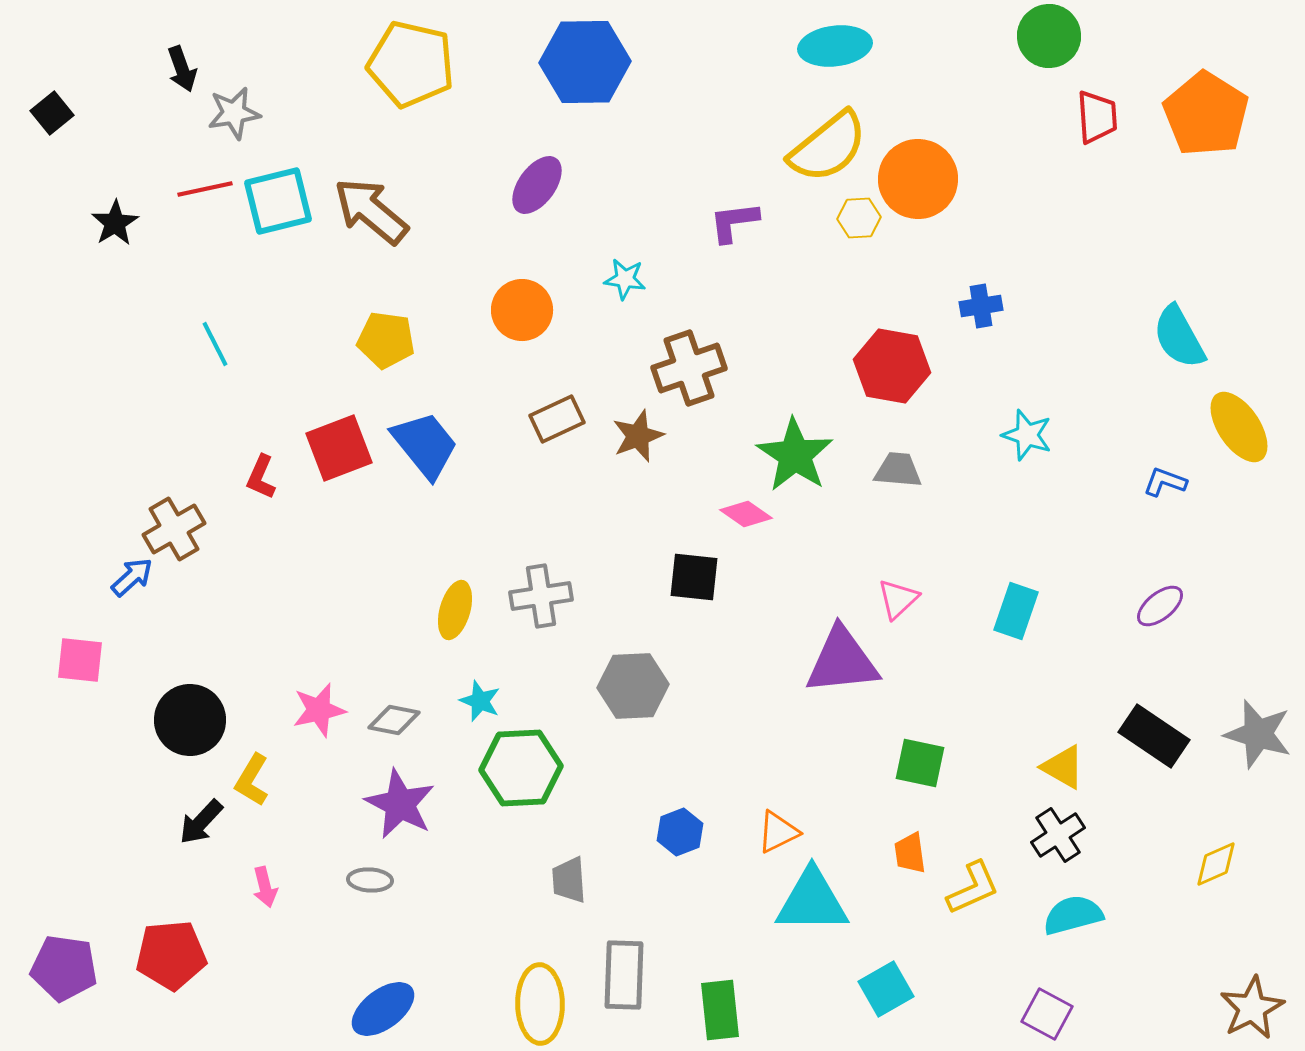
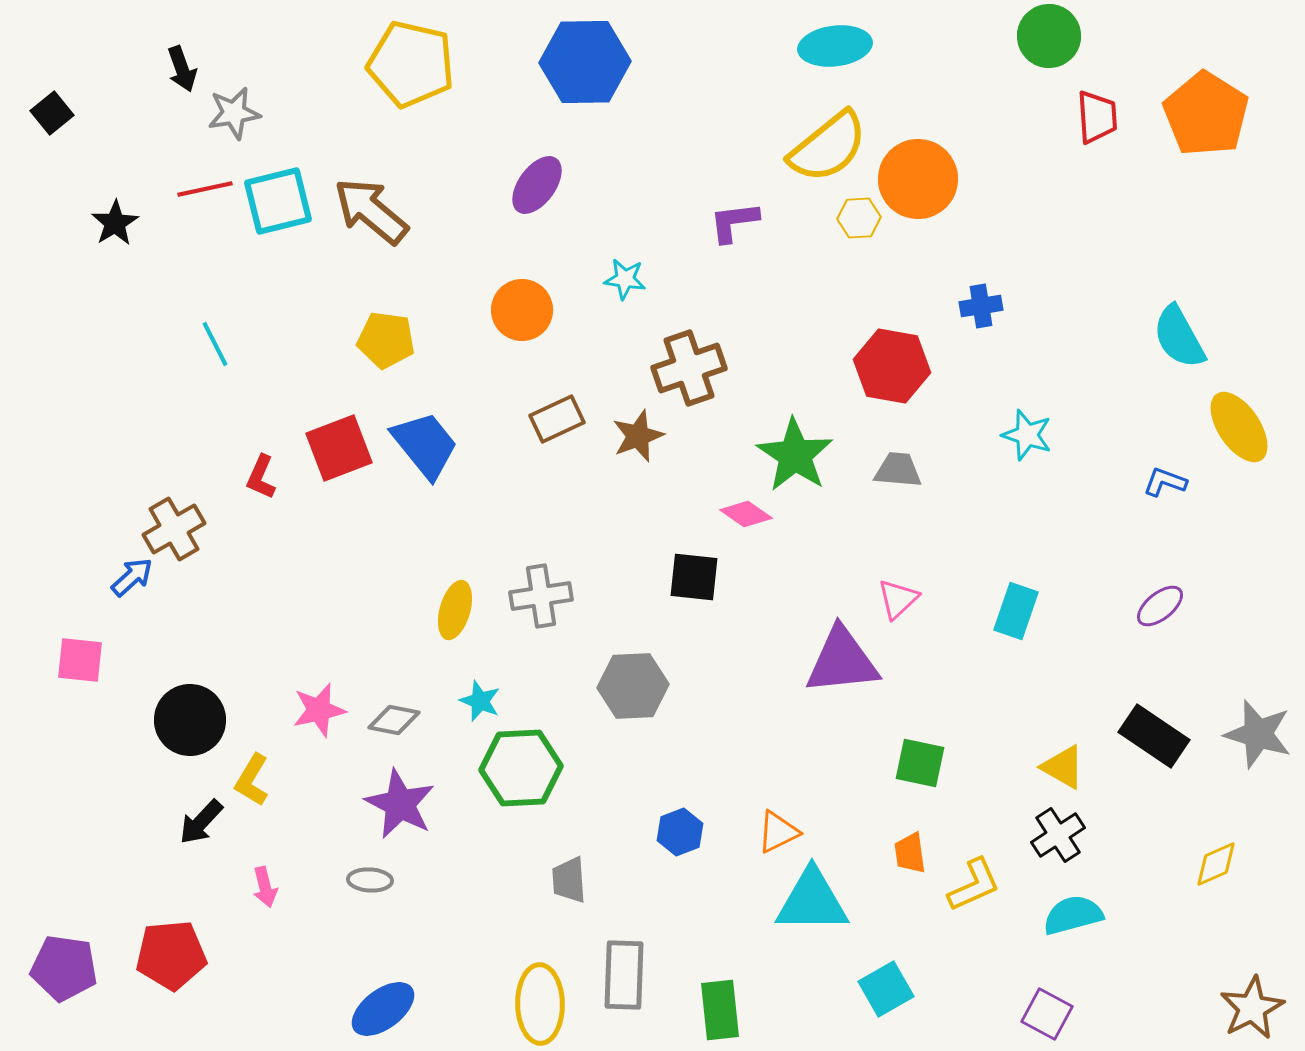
yellow L-shape at (973, 888): moved 1 px right, 3 px up
